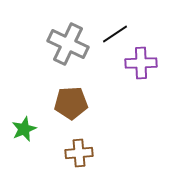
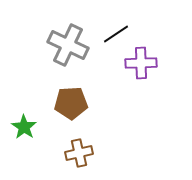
black line: moved 1 px right
gray cross: moved 1 px down
green star: moved 2 px up; rotated 15 degrees counterclockwise
brown cross: rotated 8 degrees counterclockwise
